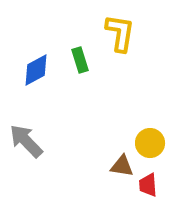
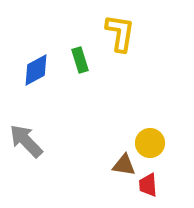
brown triangle: moved 2 px right, 1 px up
